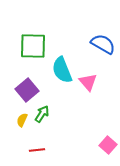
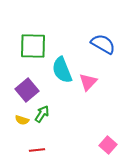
pink triangle: rotated 24 degrees clockwise
yellow semicircle: rotated 96 degrees counterclockwise
